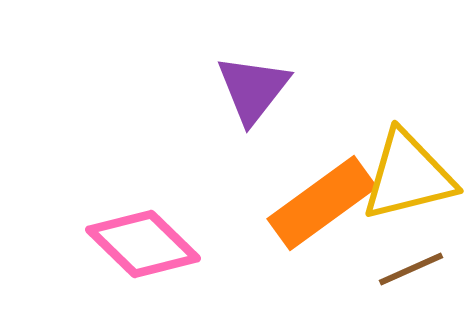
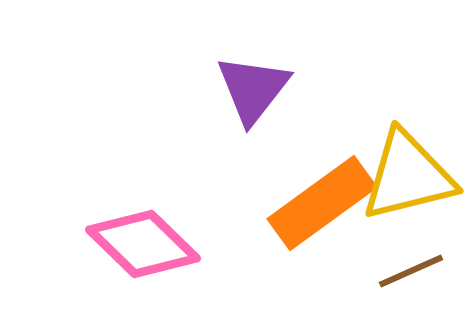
brown line: moved 2 px down
